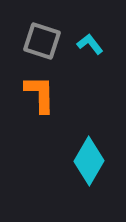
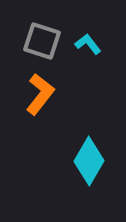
cyan L-shape: moved 2 px left
orange L-shape: rotated 39 degrees clockwise
